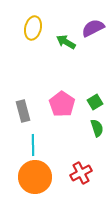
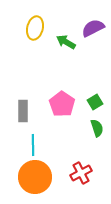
yellow ellipse: moved 2 px right
gray rectangle: rotated 15 degrees clockwise
